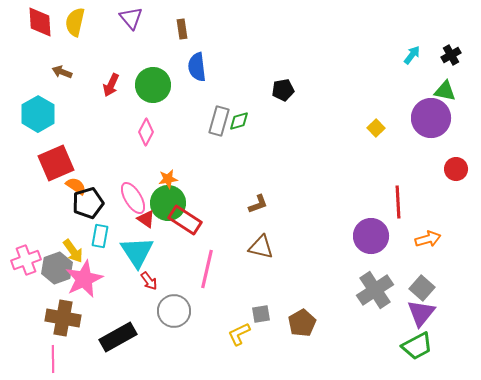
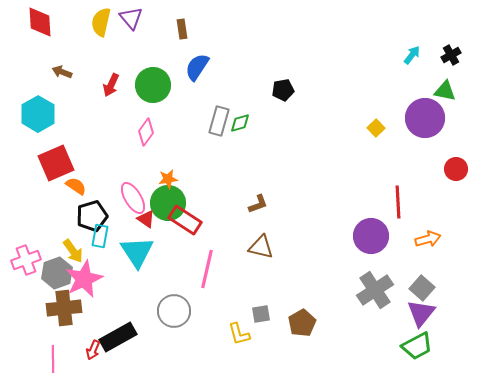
yellow semicircle at (75, 22): moved 26 px right
blue semicircle at (197, 67): rotated 40 degrees clockwise
purple circle at (431, 118): moved 6 px left
green diamond at (239, 121): moved 1 px right, 2 px down
pink diamond at (146, 132): rotated 8 degrees clockwise
black pentagon at (88, 203): moved 4 px right, 13 px down
gray hexagon at (57, 268): moved 5 px down
red arrow at (149, 281): moved 56 px left, 69 px down; rotated 60 degrees clockwise
brown cross at (63, 318): moved 1 px right, 10 px up; rotated 16 degrees counterclockwise
yellow L-shape at (239, 334): rotated 80 degrees counterclockwise
